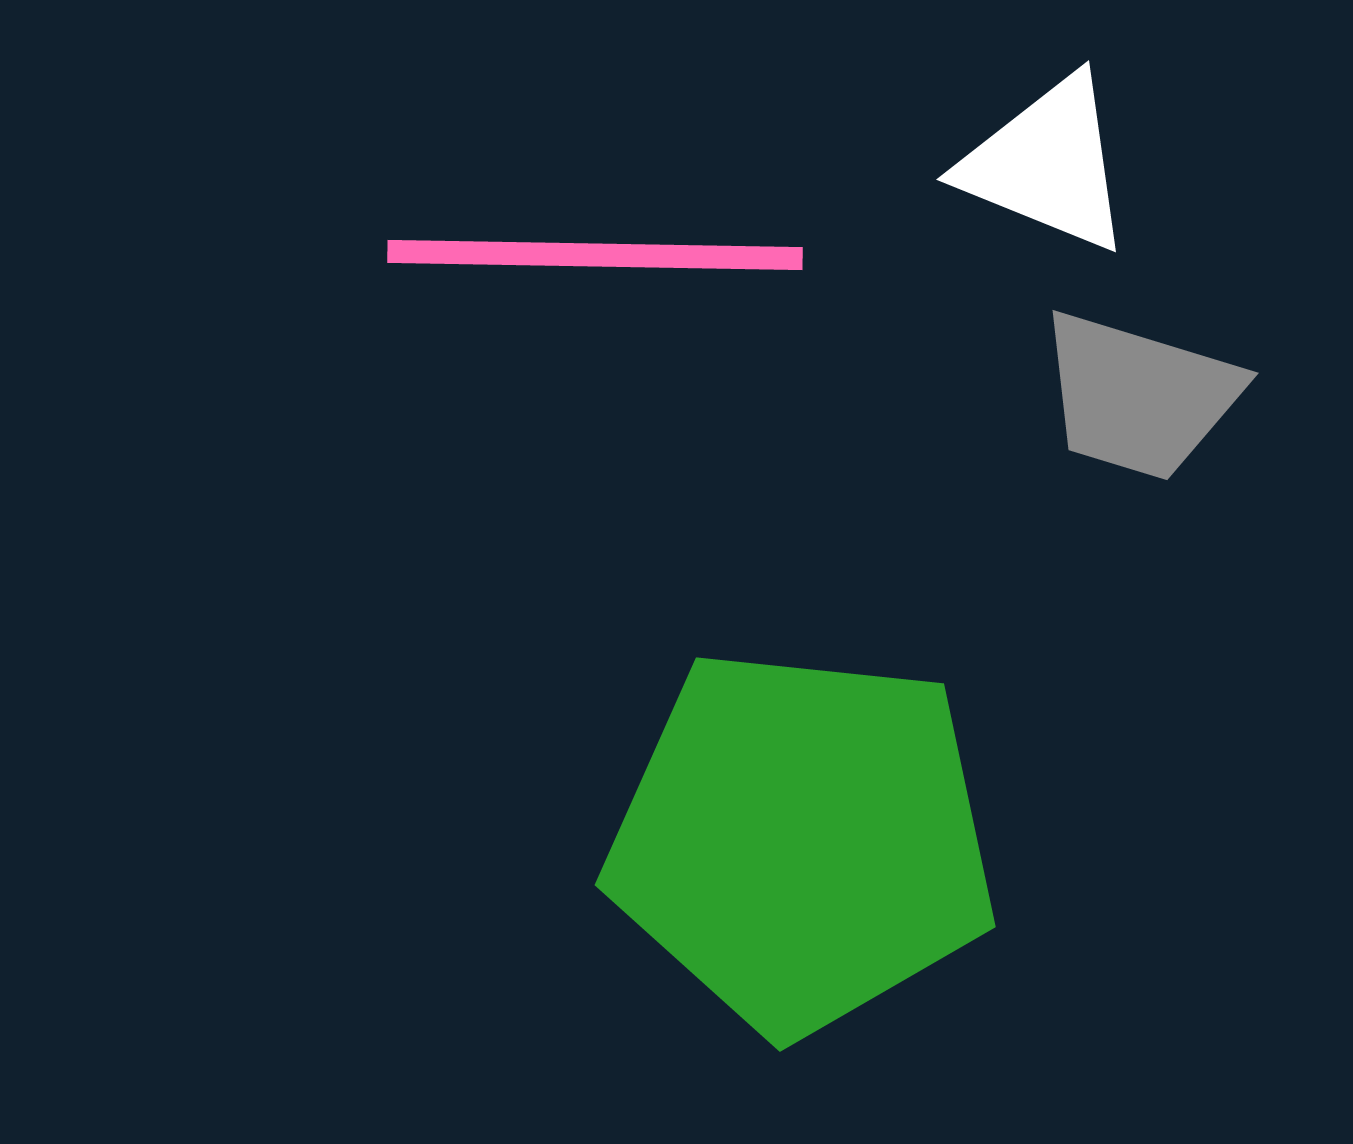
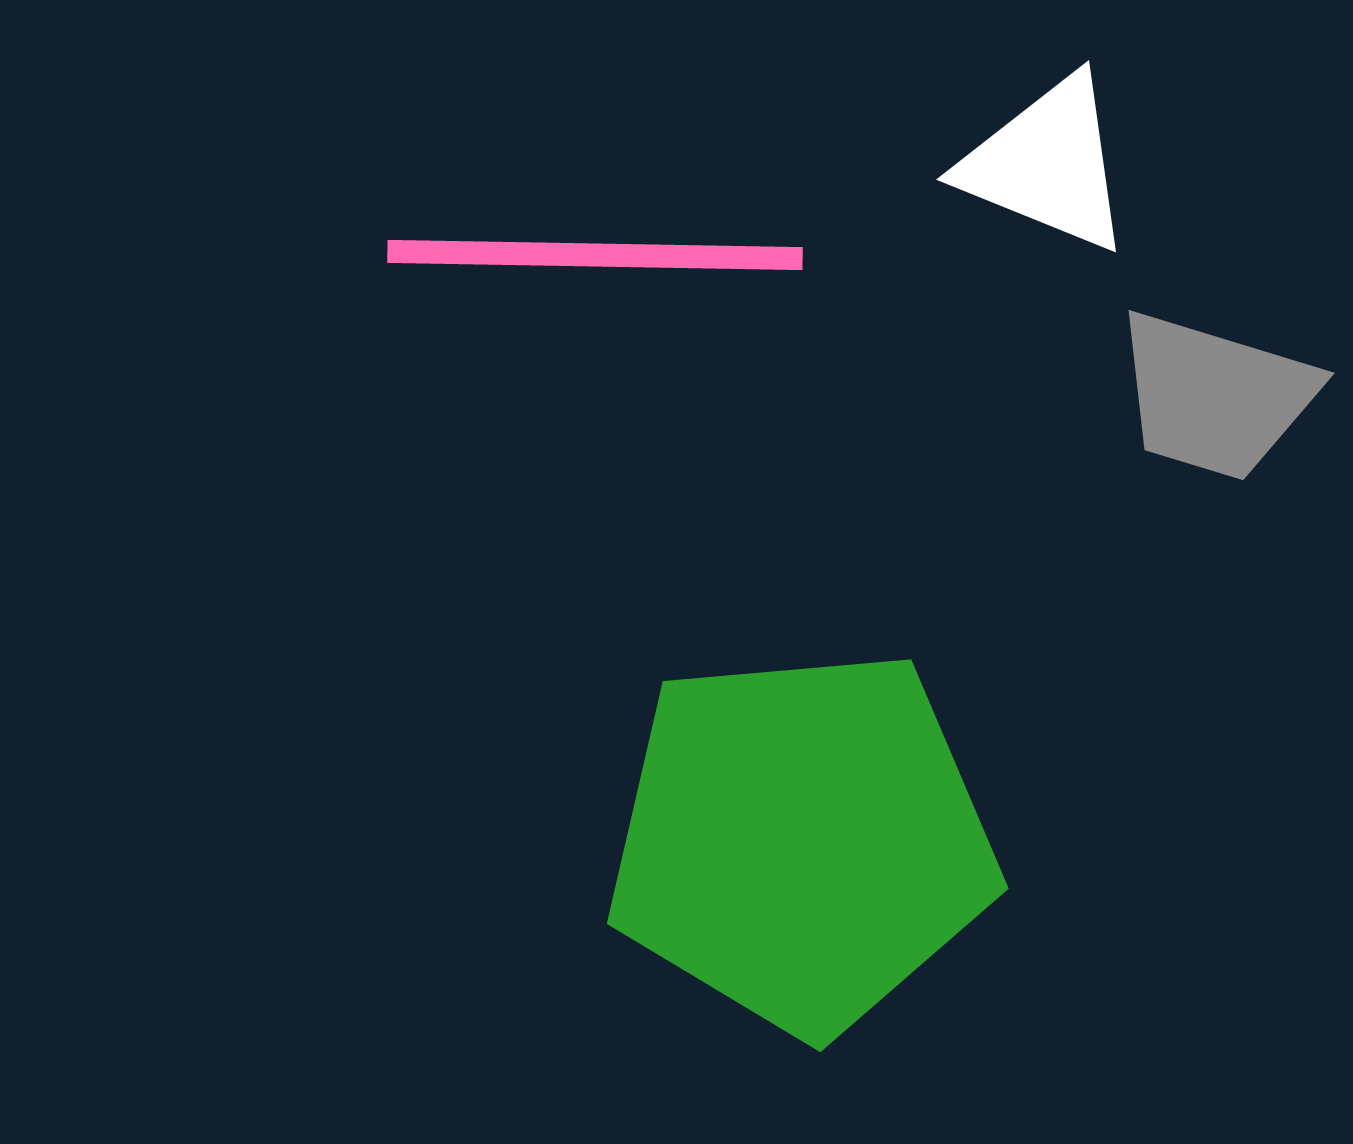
gray trapezoid: moved 76 px right
green pentagon: rotated 11 degrees counterclockwise
